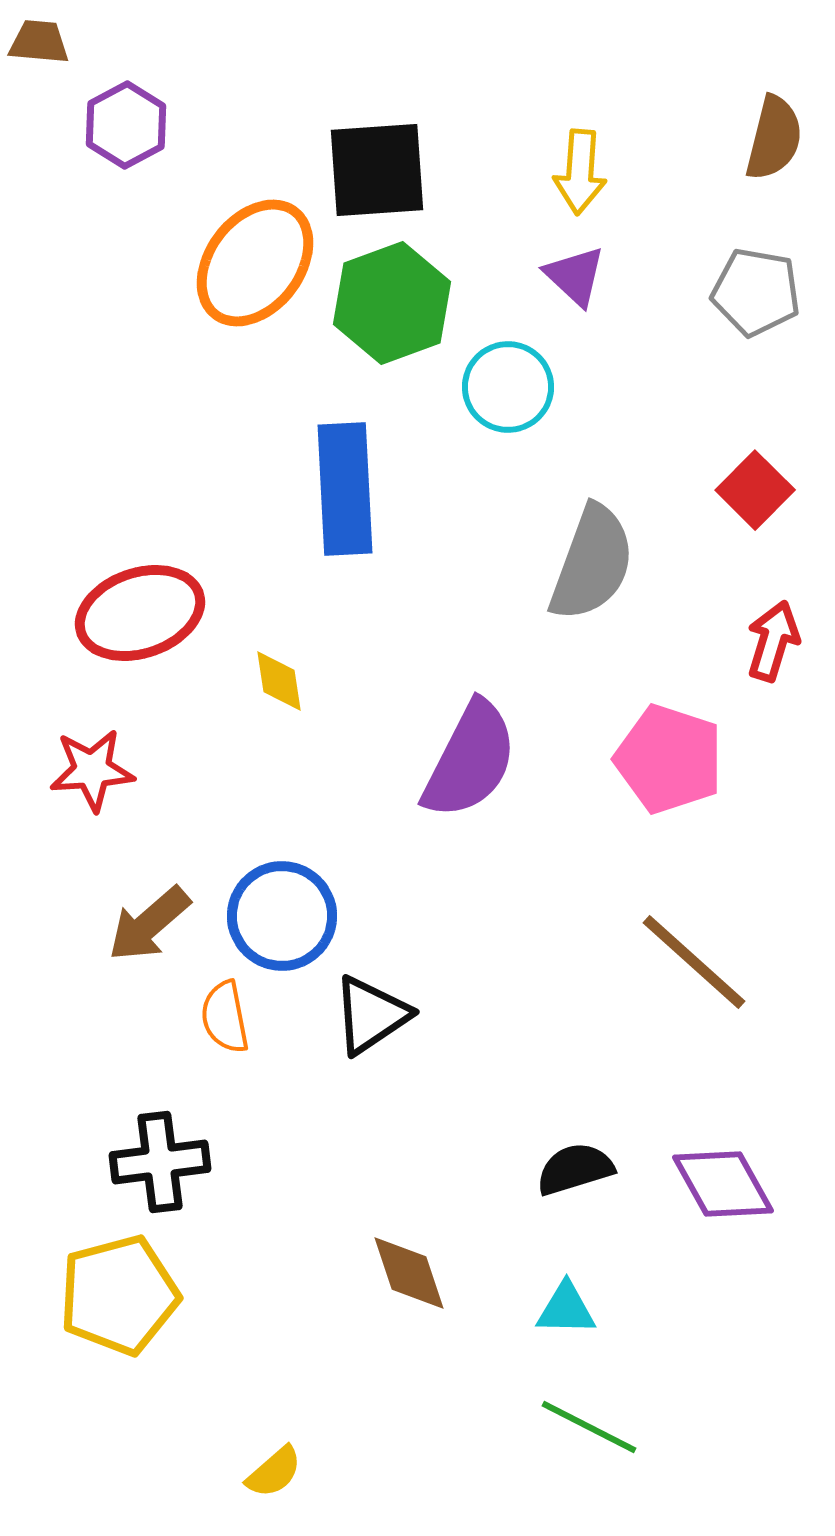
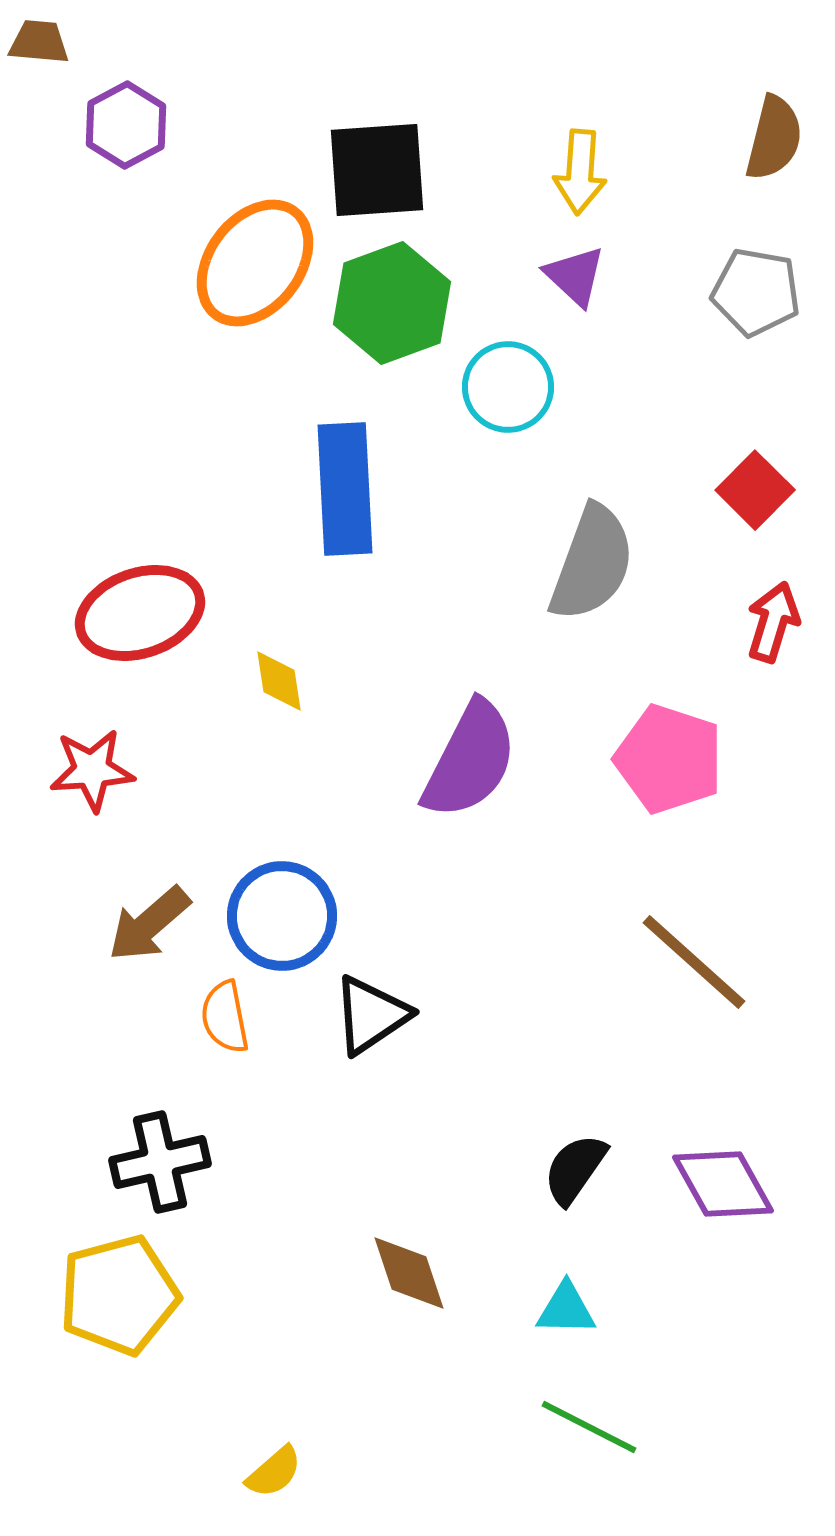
red arrow: moved 19 px up
black cross: rotated 6 degrees counterclockwise
black semicircle: rotated 38 degrees counterclockwise
